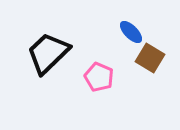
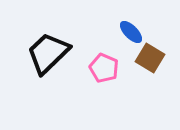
pink pentagon: moved 5 px right, 9 px up
